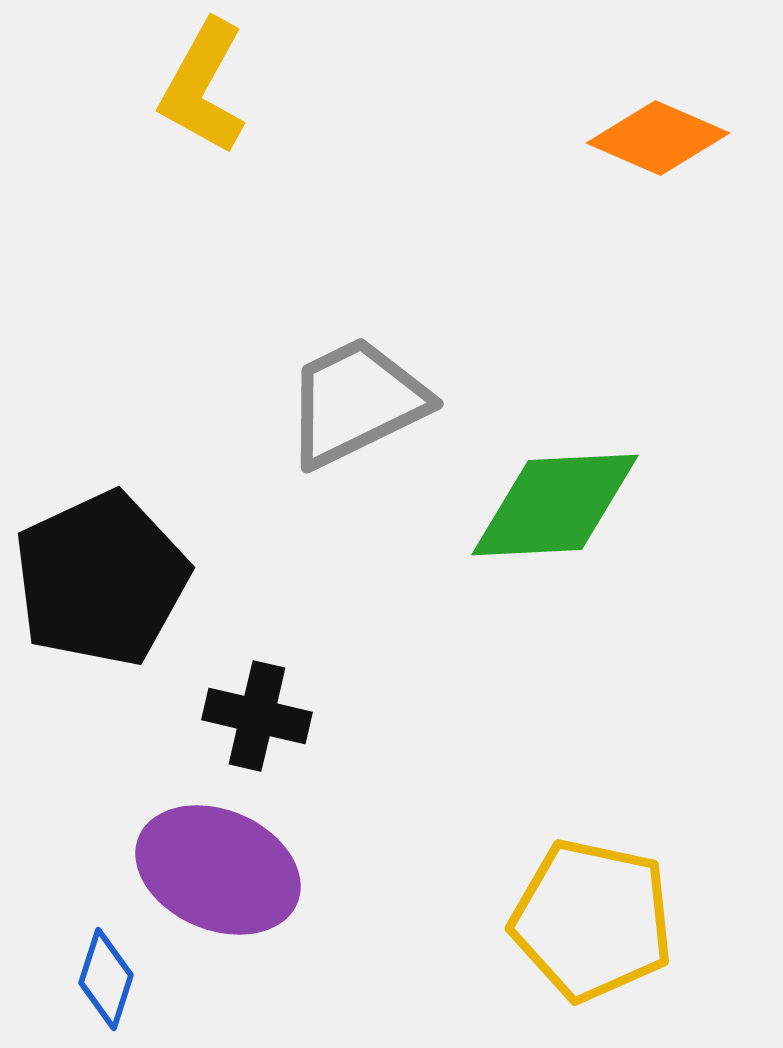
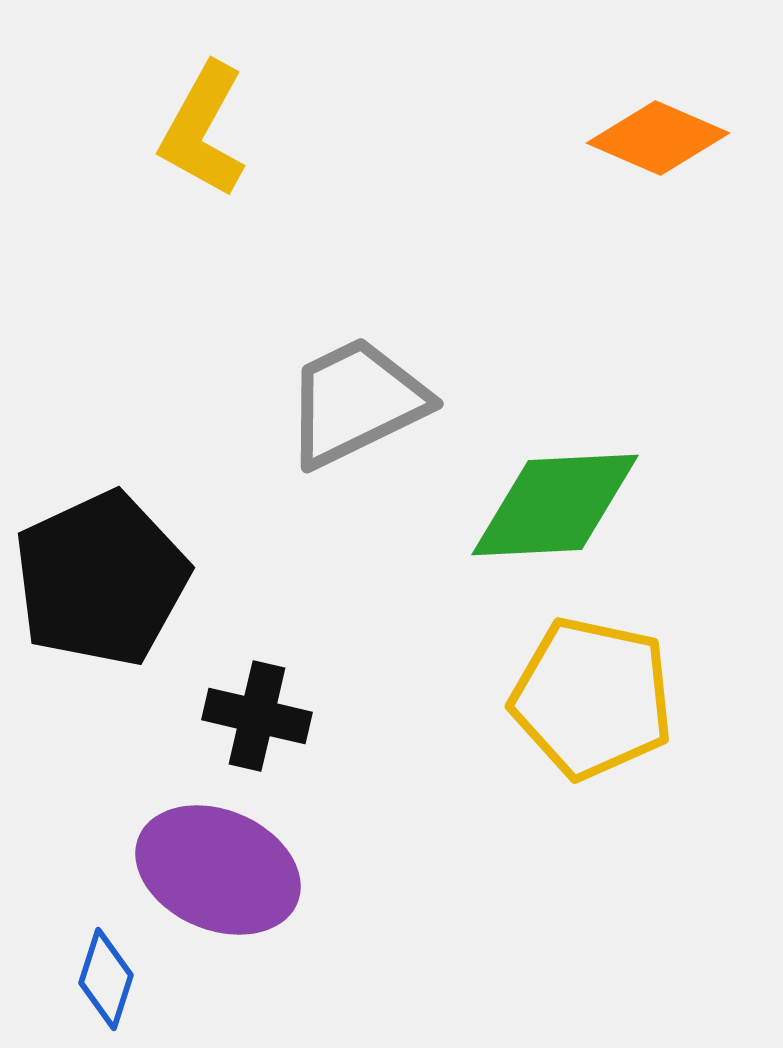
yellow L-shape: moved 43 px down
yellow pentagon: moved 222 px up
